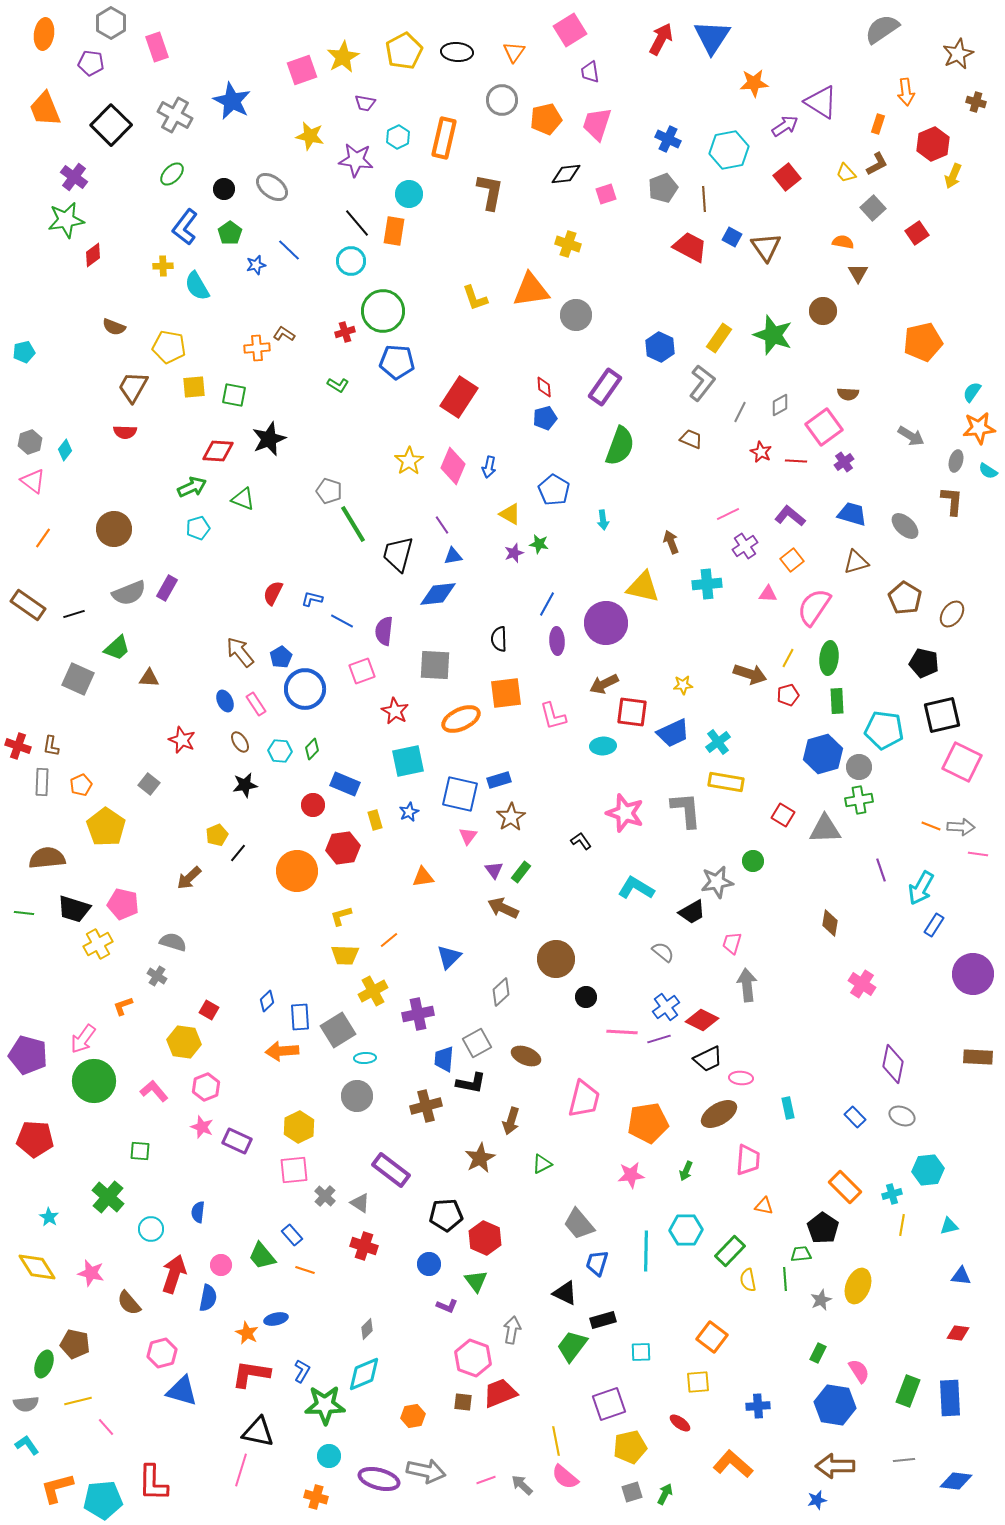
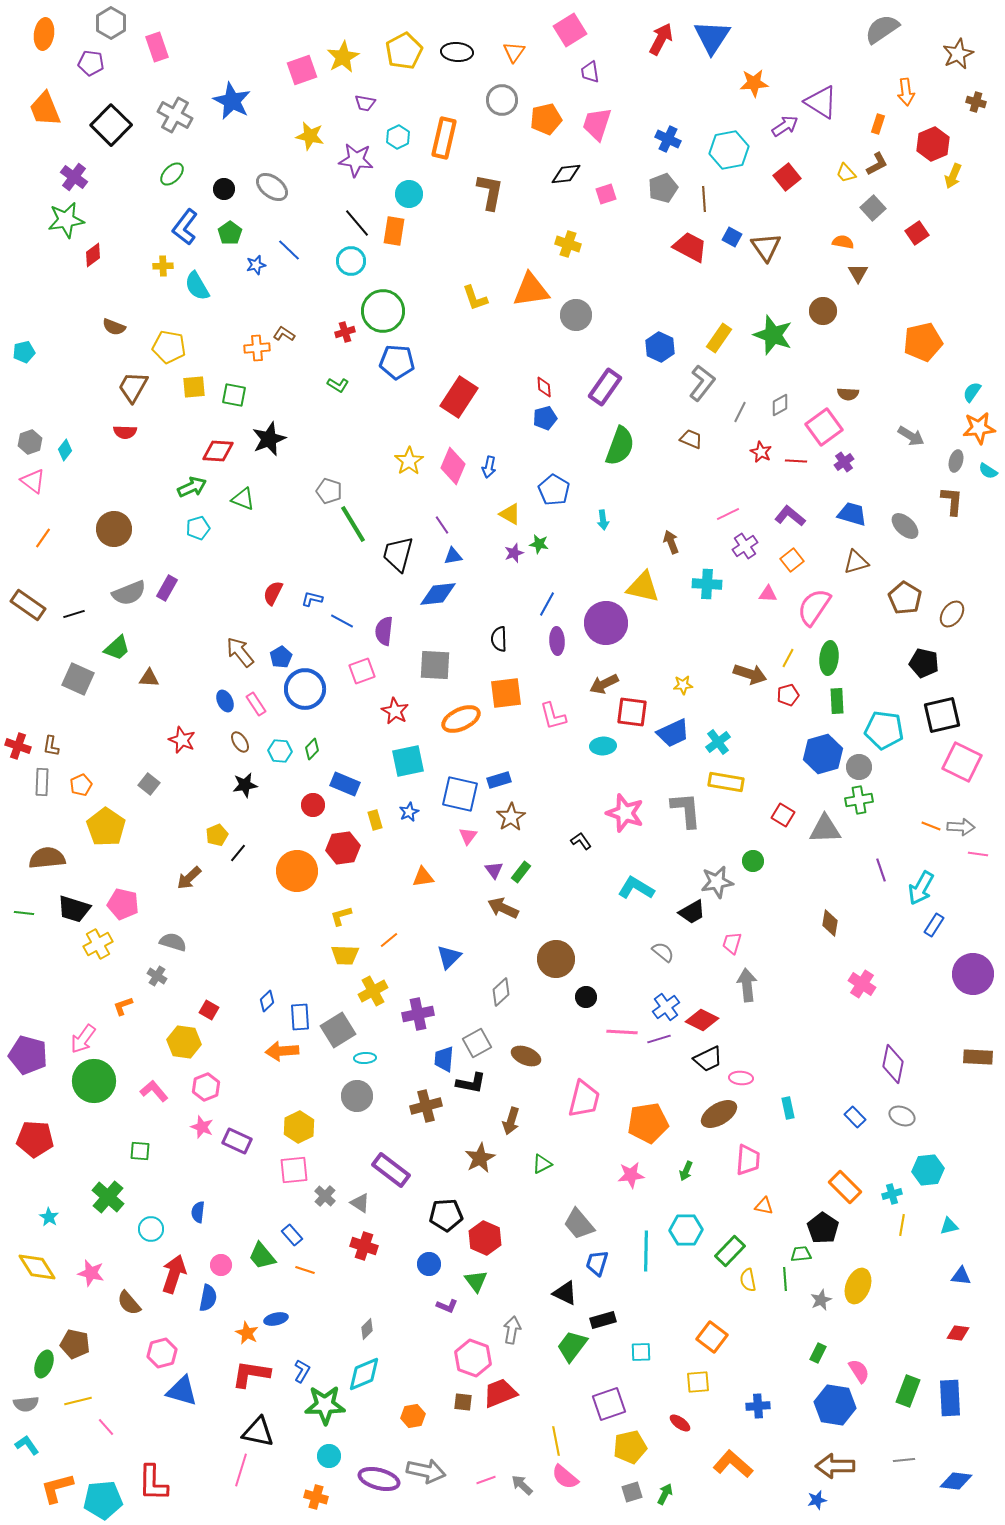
cyan cross at (707, 584): rotated 8 degrees clockwise
